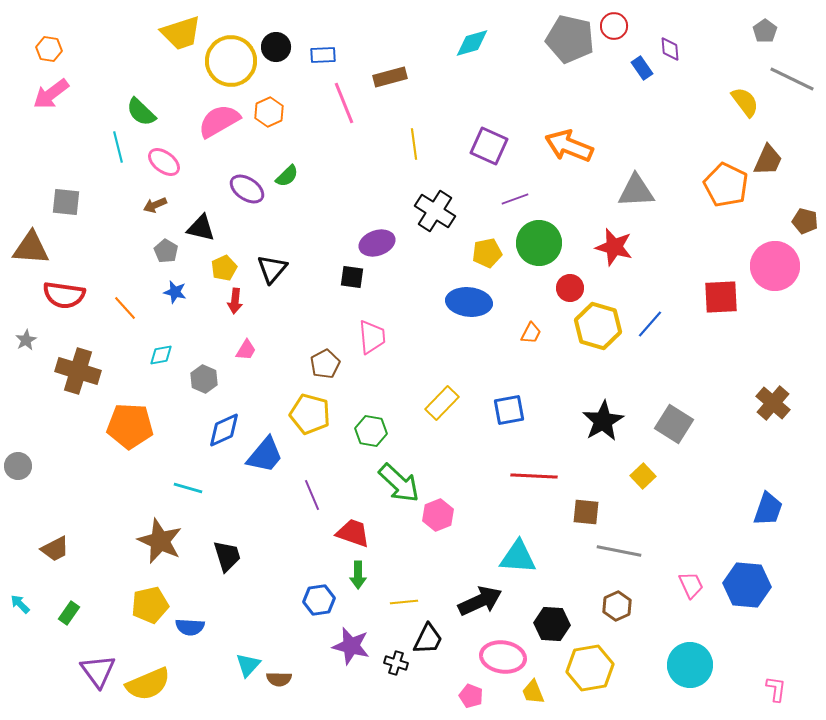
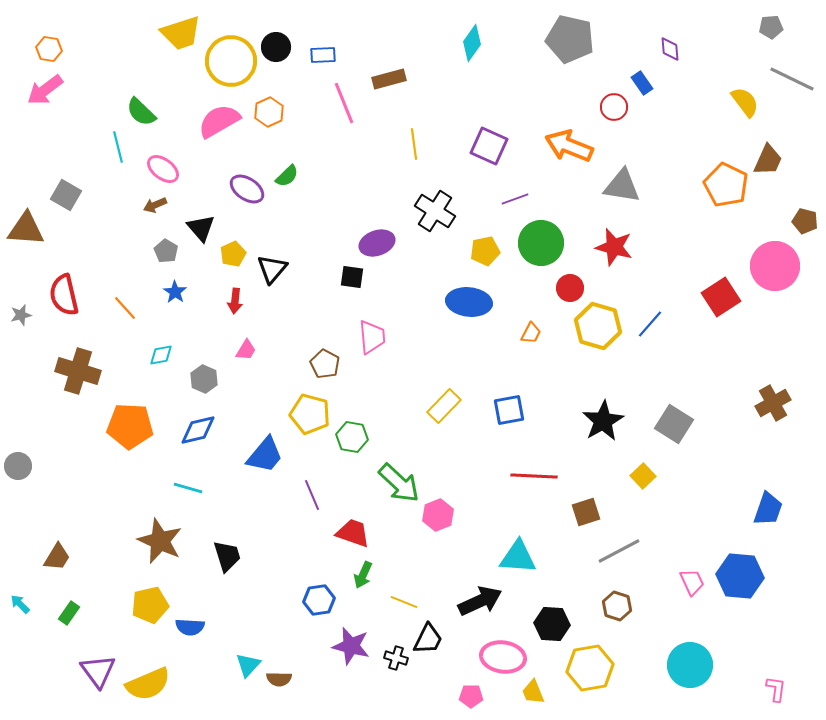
red circle at (614, 26): moved 81 px down
gray pentagon at (765, 31): moved 6 px right, 4 px up; rotated 30 degrees clockwise
cyan diamond at (472, 43): rotated 39 degrees counterclockwise
blue rectangle at (642, 68): moved 15 px down
brown rectangle at (390, 77): moved 1 px left, 2 px down
pink arrow at (51, 94): moved 6 px left, 4 px up
pink ellipse at (164, 162): moved 1 px left, 7 px down
gray triangle at (636, 191): moved 14 px left, 5 px up; rotated 12 degrees clockwise
gray square at (66, 202): moved 7 px up; rotated 24 degrees clockwise
black triangle at (201, 228): rotated 36 degrees clockwise
green circle at (539, 243): moved 2 px right
brown triangle at (31, 248): moved 5 px left, 19 px up
yellow pentagon at (487, 253): moved 2 px left, 2 px up
yellow pentagon at (224, 268): moved 9 px right, 14 px up
blue star at (175, 292): rotated 20 degrees clockwise
red semicircle at (64, 295): rotated 69 degrees clockwise
red square at (721, 297): rotated 30 degrees counterclockwise
gray star at (26, 340): moved 5 px left, 25 px up; rotated 15 degrees clockwise
brown pentagon at (325, 364): rotated 16 degrees counterclockwise
yellow rectangle at (442, 403): moved 2 px right, 3 px down
brown cross at (773, 403): rotated 20 degrees clockwise
blue diamond at (224, 430): moved 26 px left; rotated 12 degrees clockwise
green hexagon at (371, 431): moved 19 px left, 6 px down
brown square at (586, 512): rotated 24 degrees counterclockwise
brown trapezoid at (55, 549): moved 2 px right, 8 px down; rotated 32 degrees counterclockwise
gray line at (619, 551): rotated 39 degrees counterclockwise
green arrow at (358, 575): moved 5 px right; rotated 24 degrees clockwise
pink trapezoid at (691, 585): moved 1 px right, 3 px up
blue hexagon at (747, 585): moved 7 px left, 9 px up
yellow line at (404, 602): rotated 28 degrees clockwise
brown hexagon at (617, 606): rotated 16 degrees counterclockwise
black cross at (396, 663): moved 5 px up
pink pentagon at (471, 696): rotated 20 degrees counterclockwise
